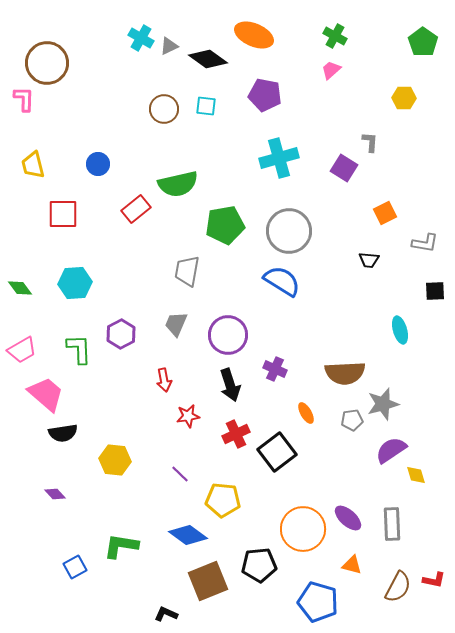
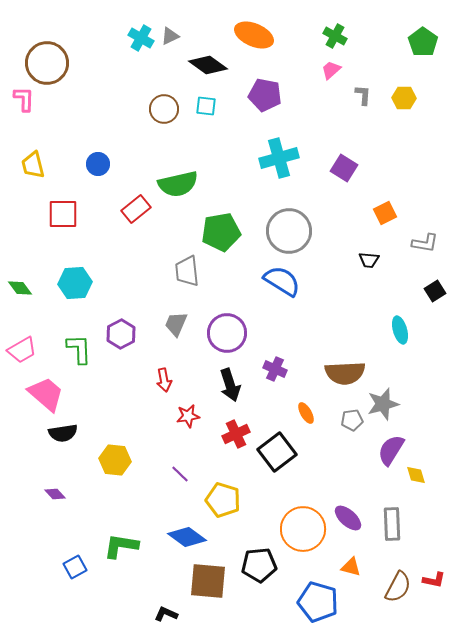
gray triangle at (169, 46): moved 1 px right, 10 px up
black diamond at (208, 59): moved 6 px down
gray L-shape at (370, 142): moved 7 px left, 47 px up
green pentagon at (225, 225): moved 4 px left, 7 px down
gray trapezoid at (187, 271): rotated 16 degrees counterclockwise
black square at (435, 291): rotated 30 degrees counterclockwise
purple circle at (228, 335): moved 1 px left, 2 px up
purple semicircle at (391, 450): rotated 24 degrees counterclockwise
yellow pentagon at (223, 500): rotated 12 degrees clockwise
blue diamond at (188, 535): moved 1 px left, 2 px down
orange triangle at (352, 565): moved 1 px left, 2 px down
brown square at (208, 581): rotated 27 degrees clockwise
